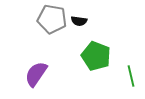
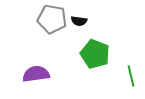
green pentagon: moved 1 px left, 2 px up
purple semicircle: rotated 48 degrees clockwise
